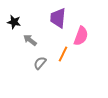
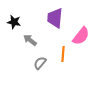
purple trapezoid: moved 3 px left
pink semicircle: rotated 18 degrees clockwise
orange line: rotated 21 degrees counterclockwise
